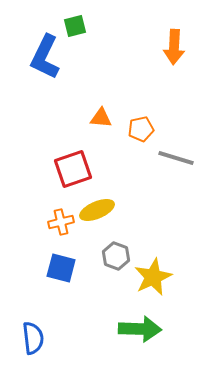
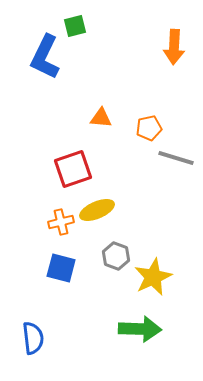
orange pentagon: moved 8 px right, 1 px up
